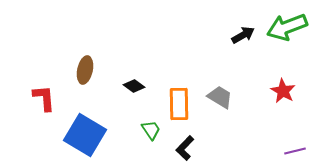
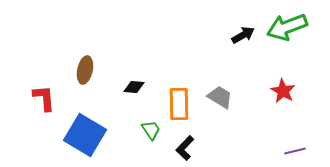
black diamond: moved 1 px down; rotated 30 degrees counterclockwise
